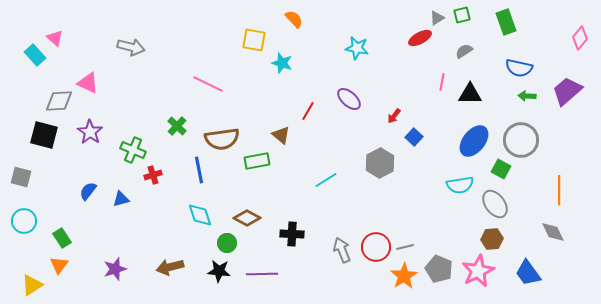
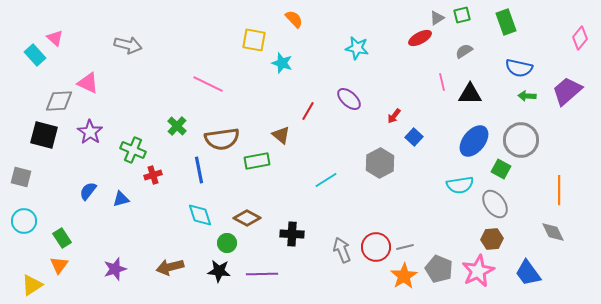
gray arrow at (131, 47): moved 3 px left, 2 px up
pink line at (442, 82): rotated 24 degrees counterclockwise
